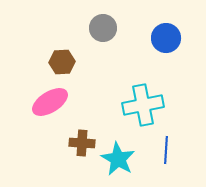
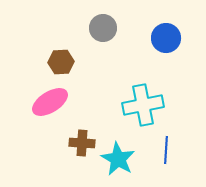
brown hexagon: moved 1 px left
